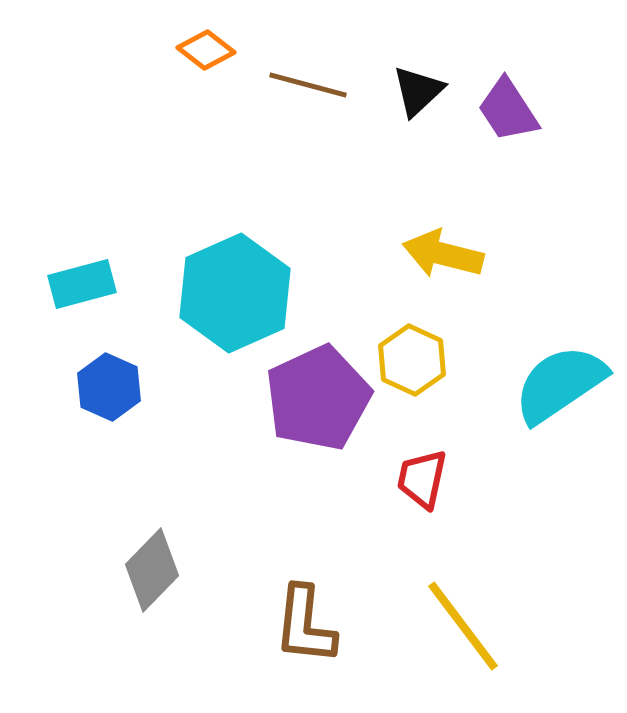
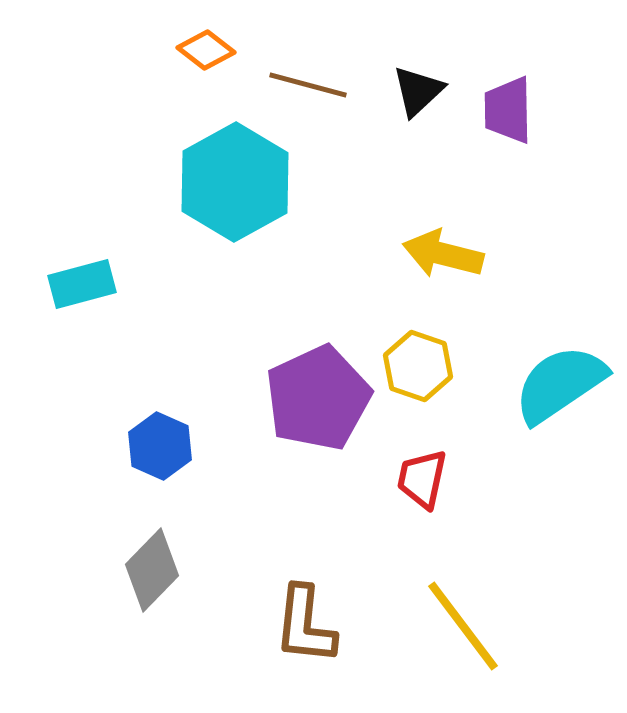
purple trapezoid: rotated 32 degrees clockwise
cyan hexagon: moved 111 px up; rotated 5 degrees counterclockwise
yellow hexagon: moved 6 px right, 6 px down; rotated 6 degrees counterclockwise
blue hexagon: moved 51 px right, 59 px down
